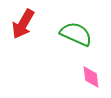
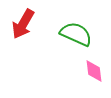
pink diamond: moved 3 px right, 6 px up
